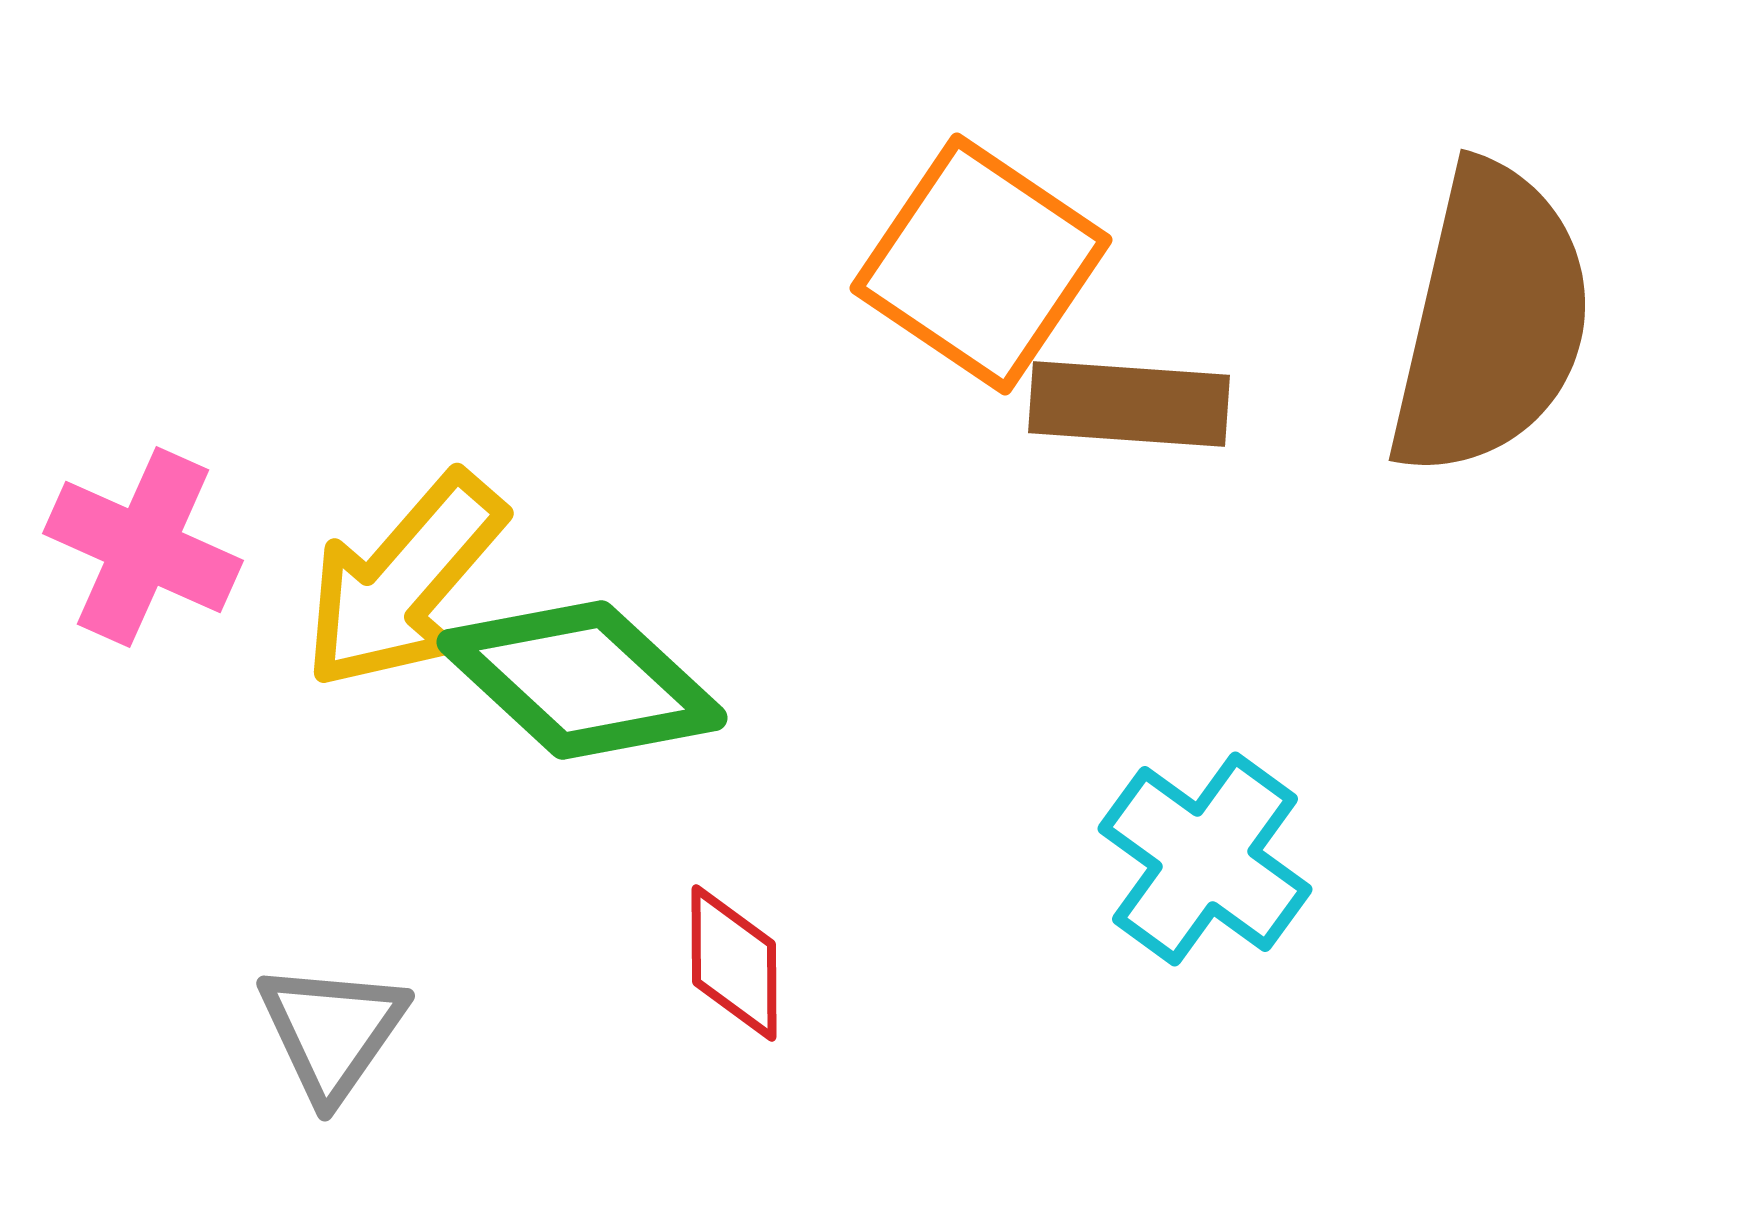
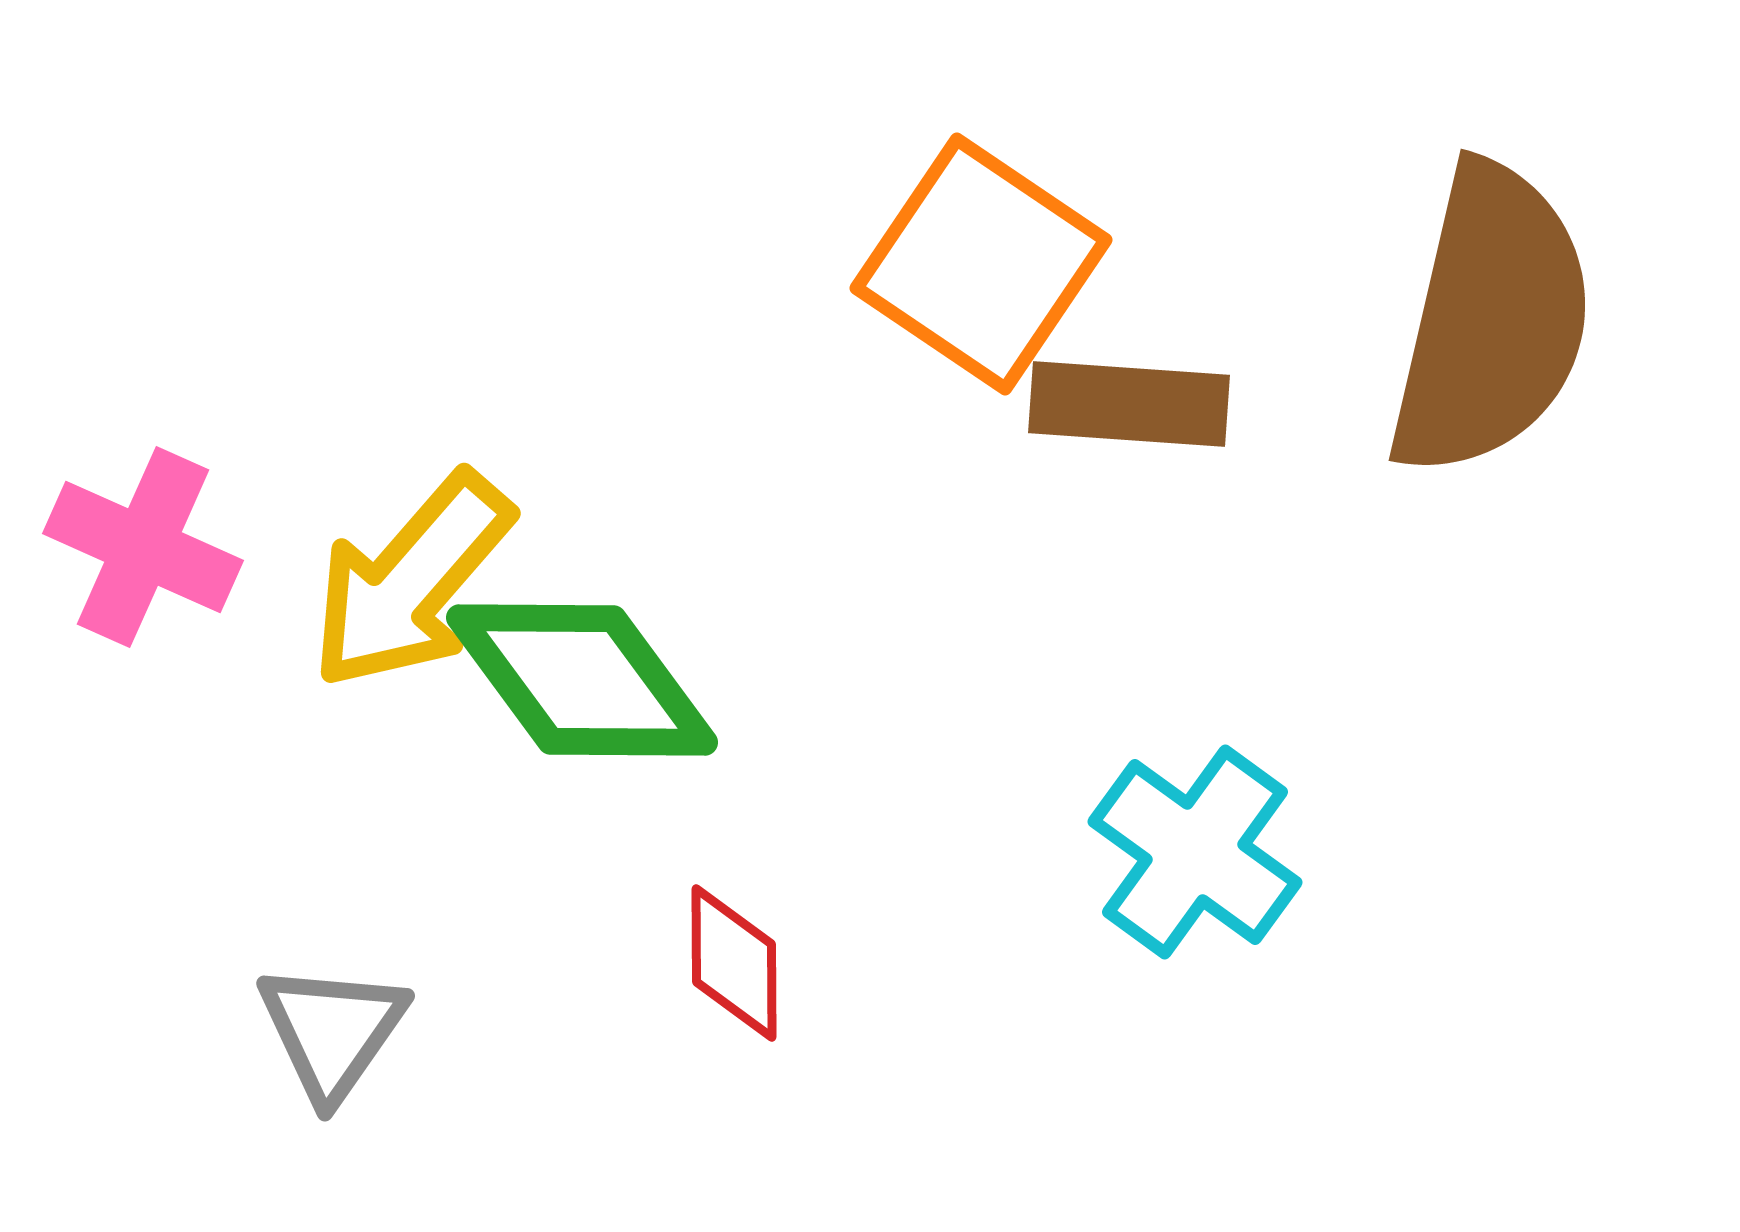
yellow arrow: moved 7 px right
green diamond: rotated 11 degrees clockwise
cyan cross: moved 10 px left, 7 px up
